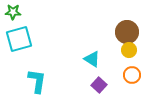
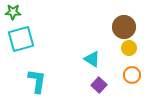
brown circle: moved 3 px left, 5 px up
cyan square: moved 2 px right
yellow circle: moved 2 px up
